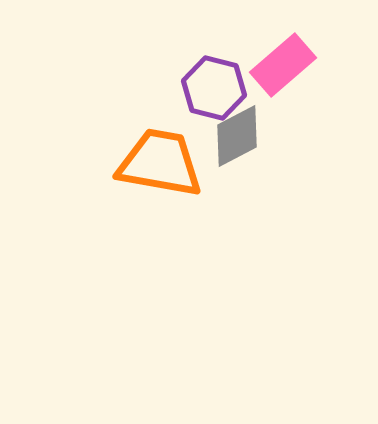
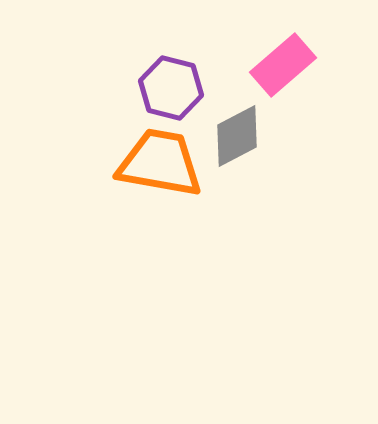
purple hexagon: moved 43 px left
